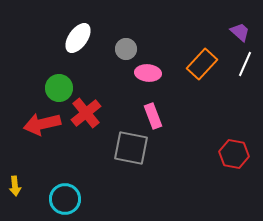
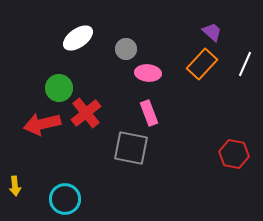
purple trapezoid: moved 28 px left
white ellipse: rotated 20 degrees clockwise
pink rectangle: moved 4 px left, 3 px up
